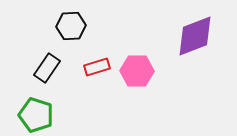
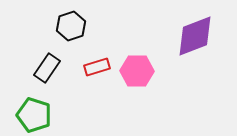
black hexagon: rotated 16 degrees counterclockwise
green pentagon: moved 2 px left
